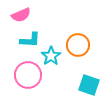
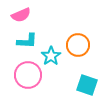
cyan L-shape: moved 3 px left, 1 px down
cyan square: moved 2 px left
